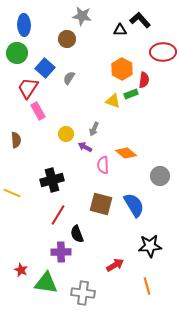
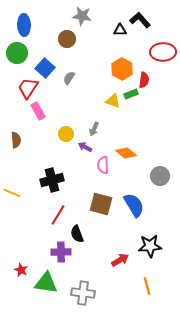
red arrow: moved 5 px right, 5 px up
